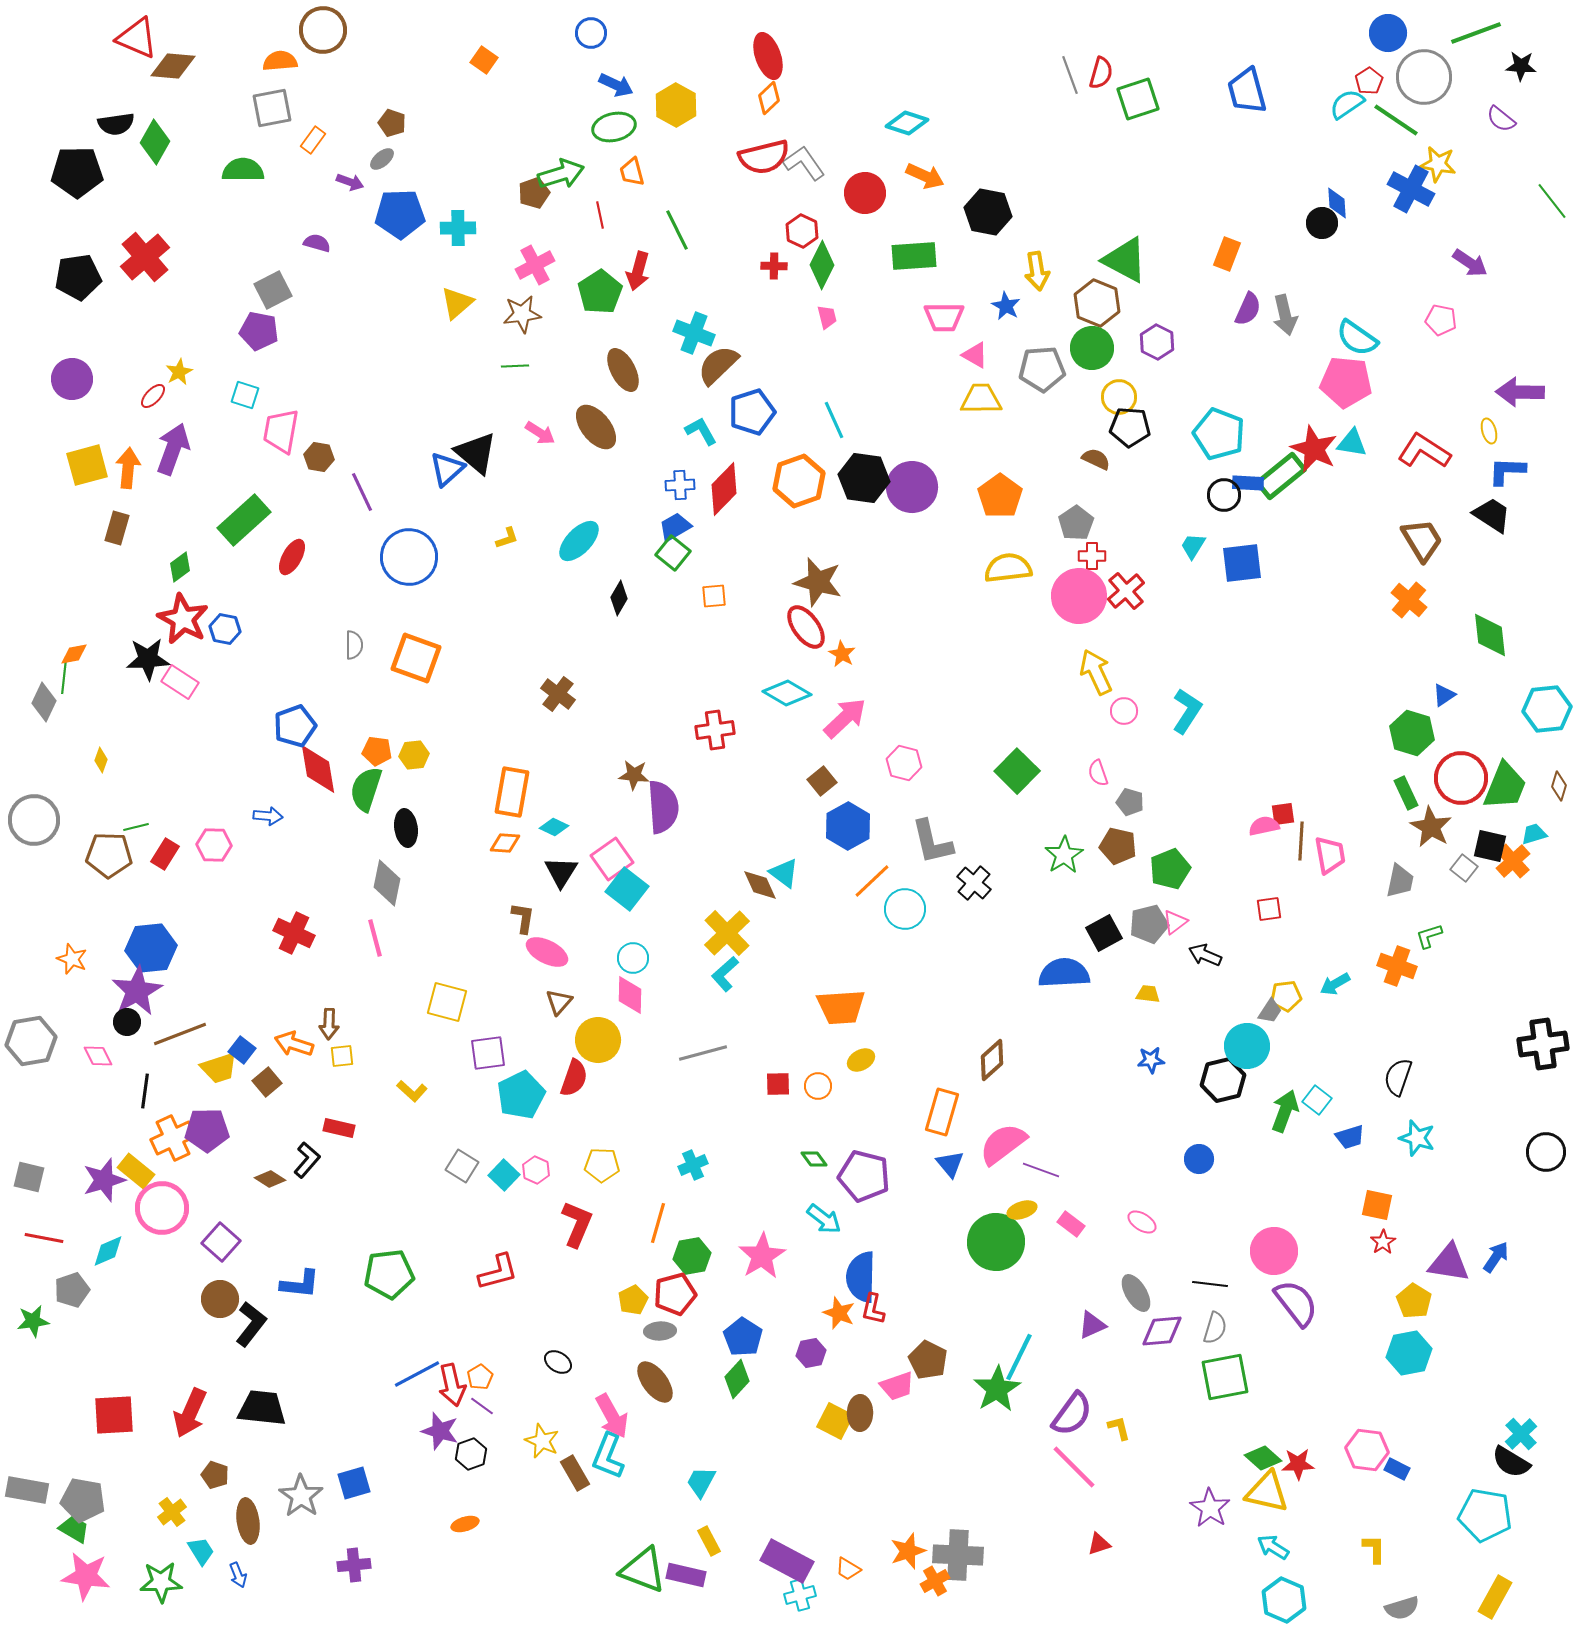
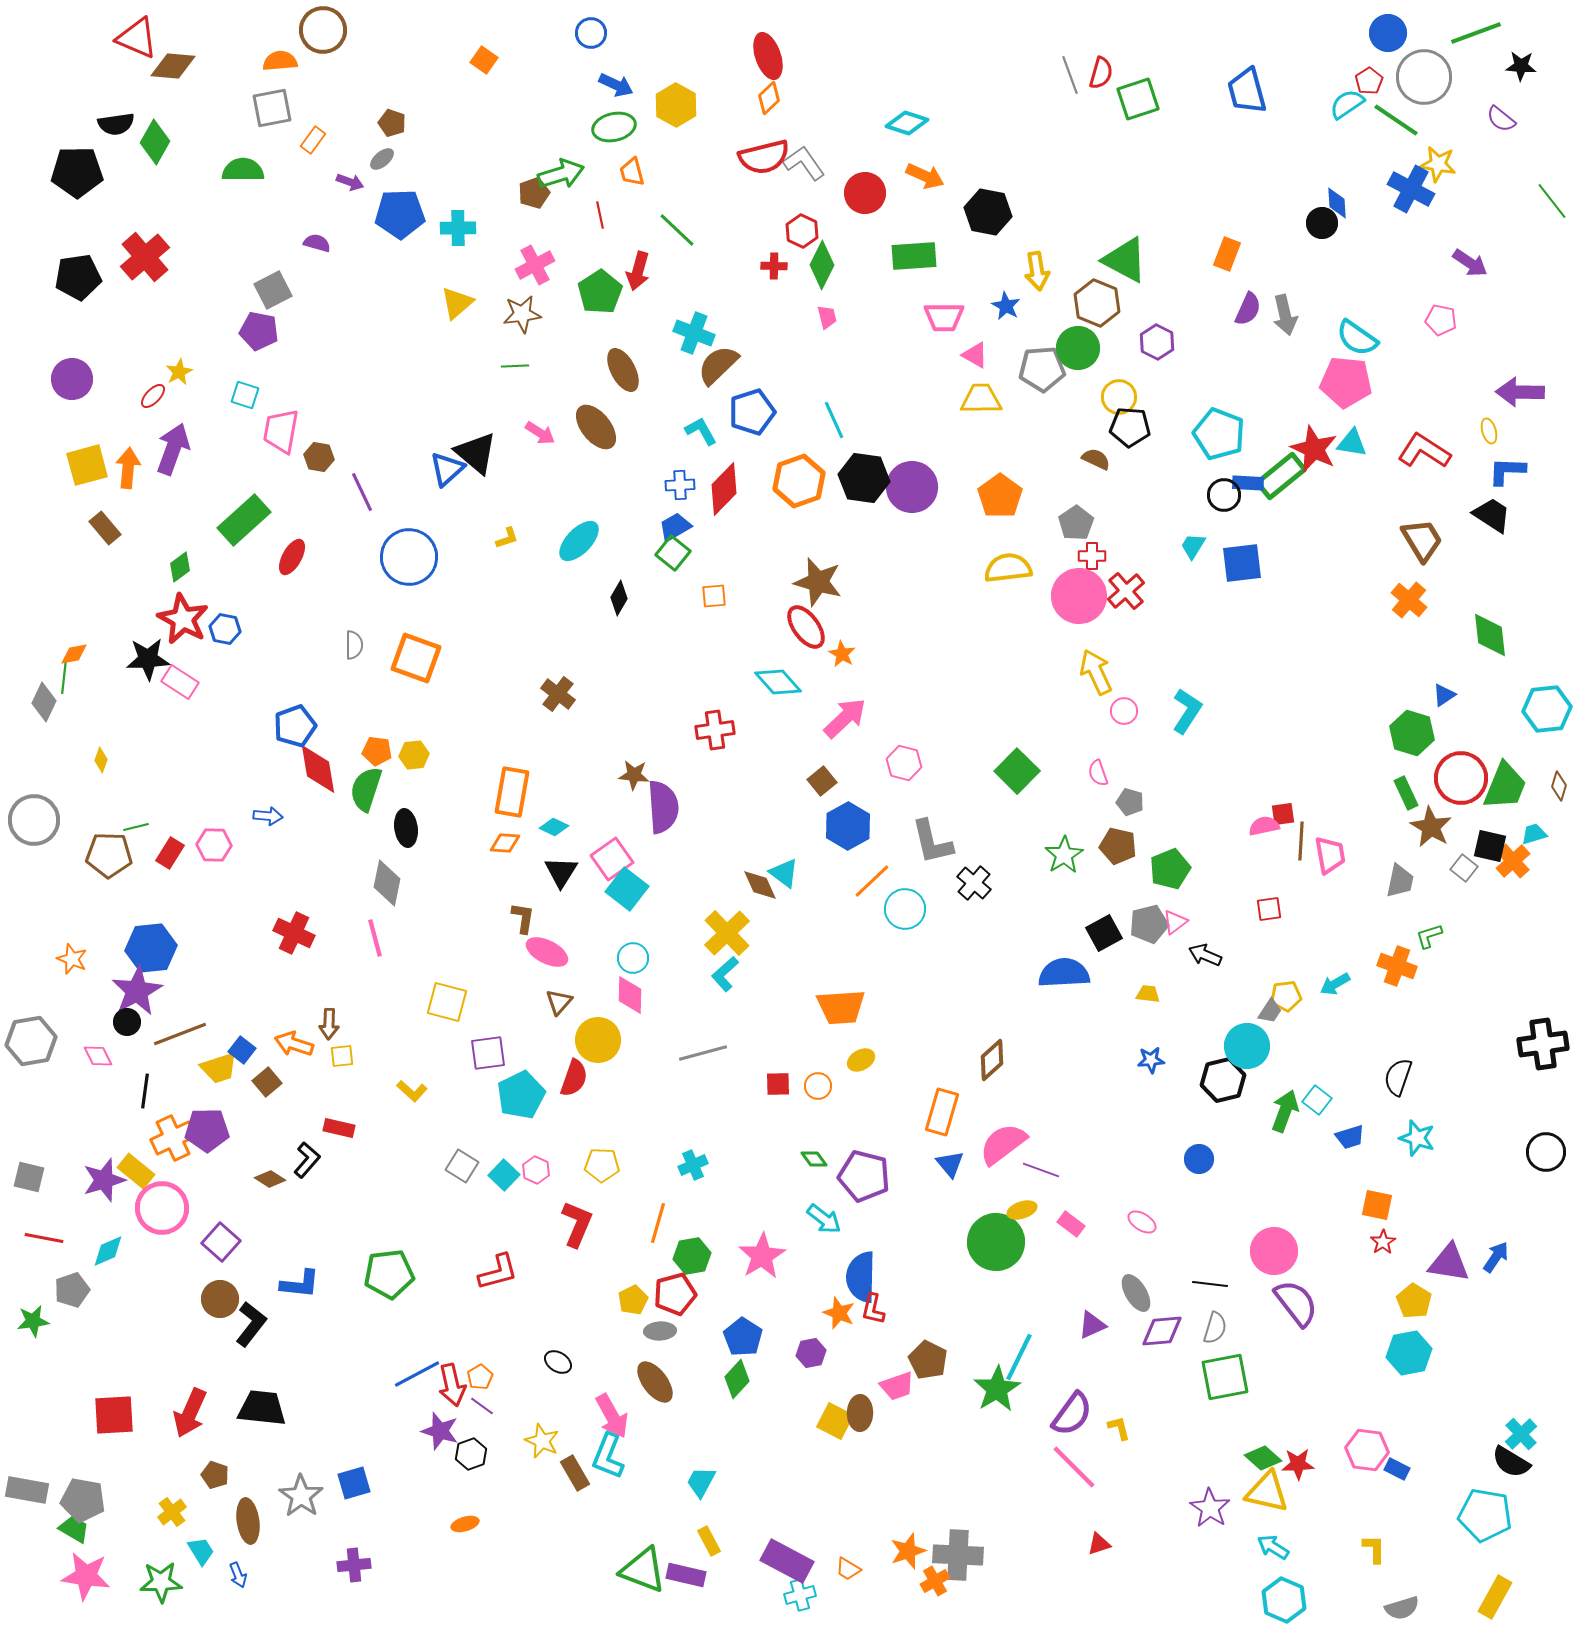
green line at (677, 230): rotated 21 degrees counterclockwise
green circle at (1092, 348): moved 14 px left
brown rectangle at (117, 528): moved 12 px left; rotated 56 degrees counterclockwise
cyan diamond at (787, 693): moved 9 px left, 11 px up; rotated 18 degrees clockwise
red rectangle at (165, 854): moved 5 px right, 1 px up
